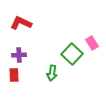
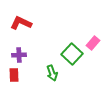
pink rectangle: moved 1 px right; rotated 72 degrees clockwise
green arrow: rotated 28 degrees counterclockwise
